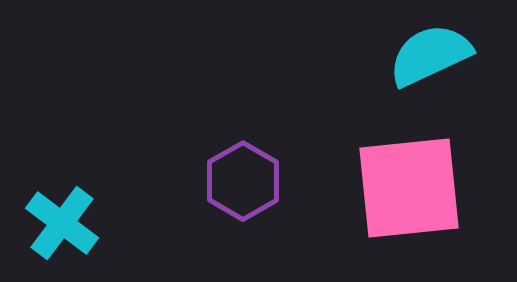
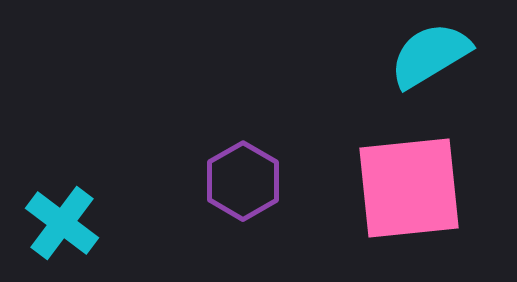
cyan semicircle: rotated 6 degrees counterclockwise
